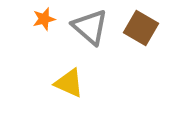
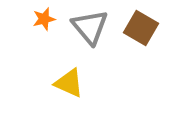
gray triangle: rotated 9 degrees clockwise
